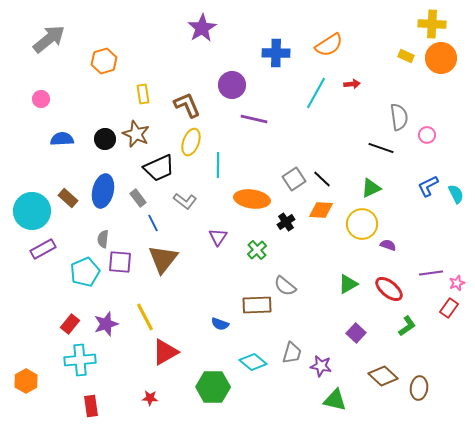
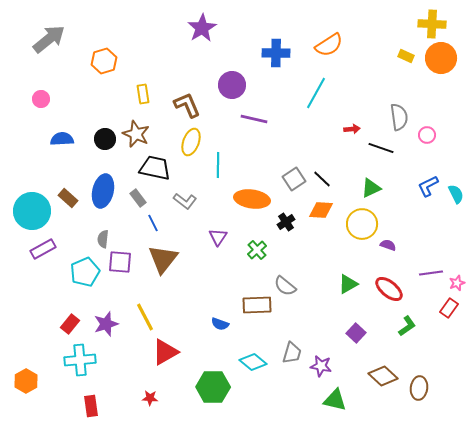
red arrow at (352, 84): moved 45 px down
black trapezoid at (159, 168): moved 4 px left; rotated 144 degrees counterclockwise
